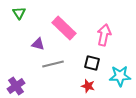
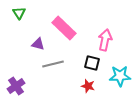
pink arrow: moved 1 px right, 5 px down
